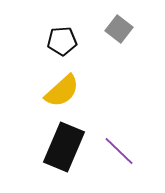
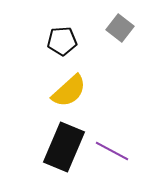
gray square: moved 1 px right, 1 px up
yellow semicircle: moved 7 px right
purple line: moved 7 px left; rotated 16 degrees counterclockwise
